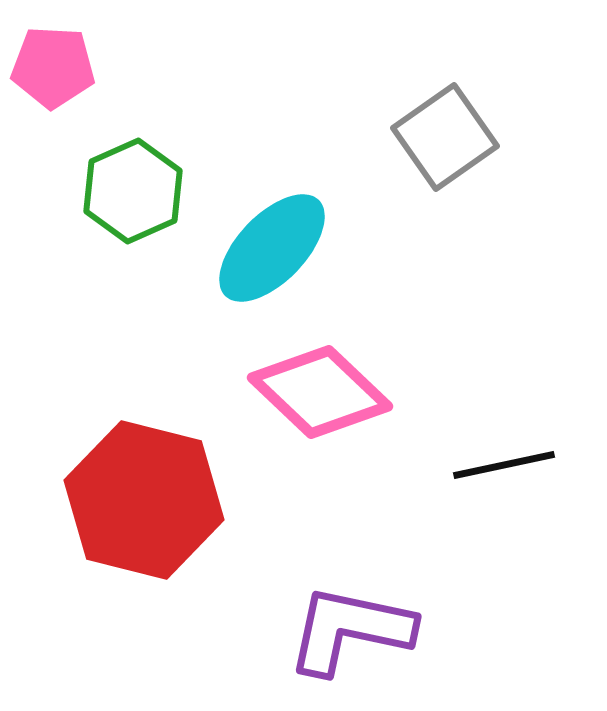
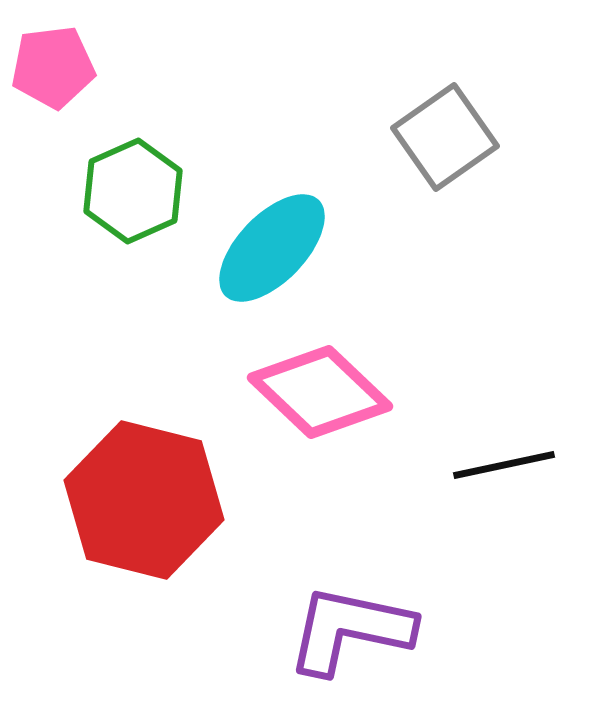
pink pentagon: rotated 10 degrees counterclockwise
